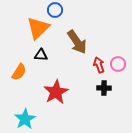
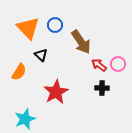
blue circle: moved 15 px down
orange triangle: moved 10 px left; rotated 30 degrees counterclockwise
brown arrow: moved 4 px right
black triangle: rotated 40 degrees clockwise
red arrow: rotated 35 degrees counterclockwise
black cross: moved 2 px left
cyan star: rotated 10 degrees clockwise
